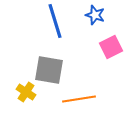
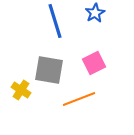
blue star: moved 2 px up; rotated 24 degrees clockwise
pink square: moved 17 px left, 16 px down
yellow cross: moved 5 px left, 2 px up
orange line: rotated 12 degrees counterclockwise
